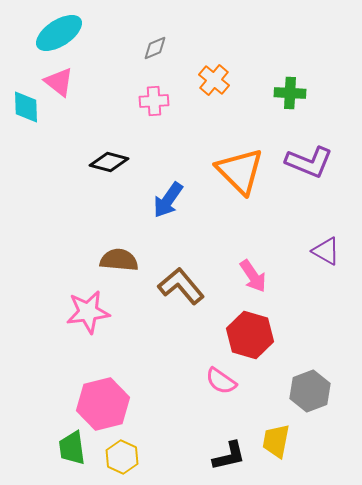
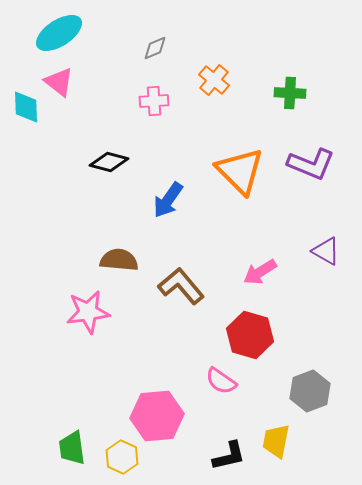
purple L-shape: moved 2 px right, 2 px down
pink arrow: moved 7 px right, 4 px up; rotated 92 degrees clockwise
pink hexagon: moved 54 px right, 12 px down; rotated 9 degrees clockwise
